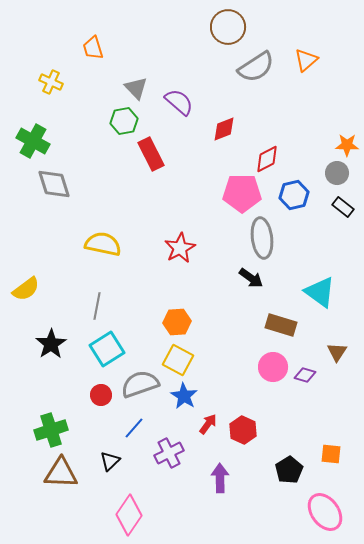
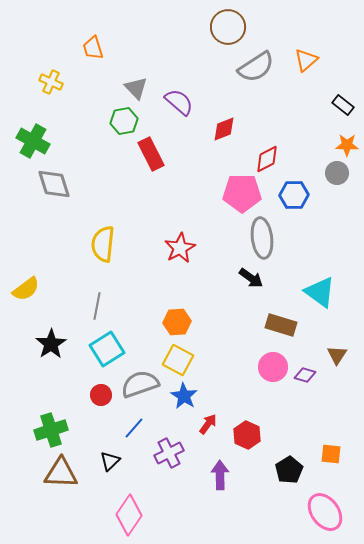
blue hexagon at (294, 195): rotated 12 degrees clockwise
black rectangle at (343, 207): moved 102 px up
yellow semicircle at (103, 244): rotated 96 degrees counterclockwise
brown triangle at (337, 352): moved 3 px down
red hexagon at (243, 430): moved 4 px right, 5 px down
purple arrow at (220, 478): moved 3 px up
